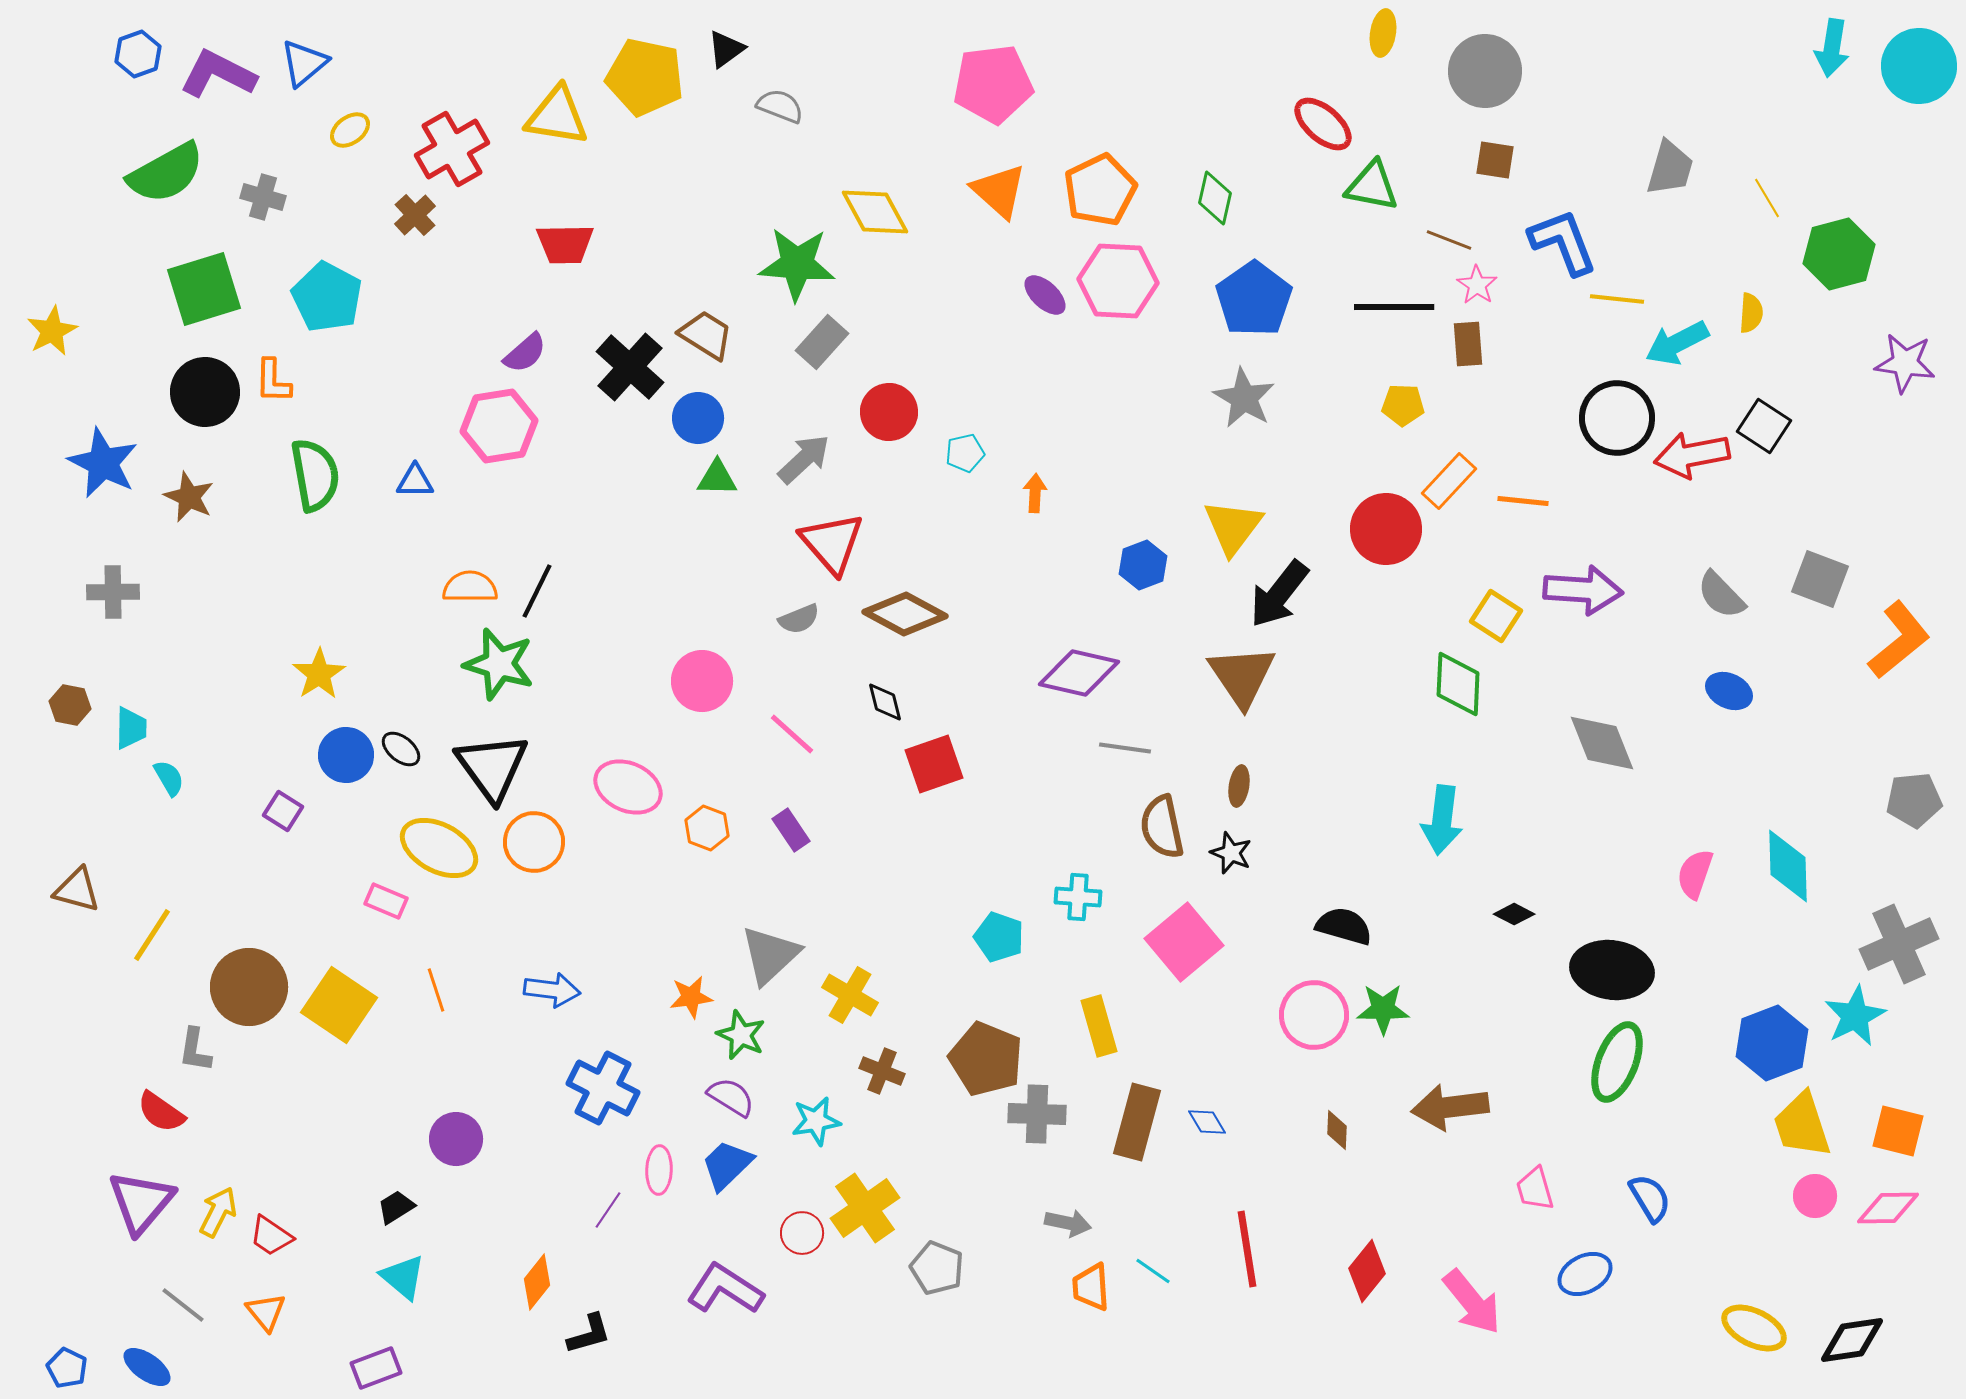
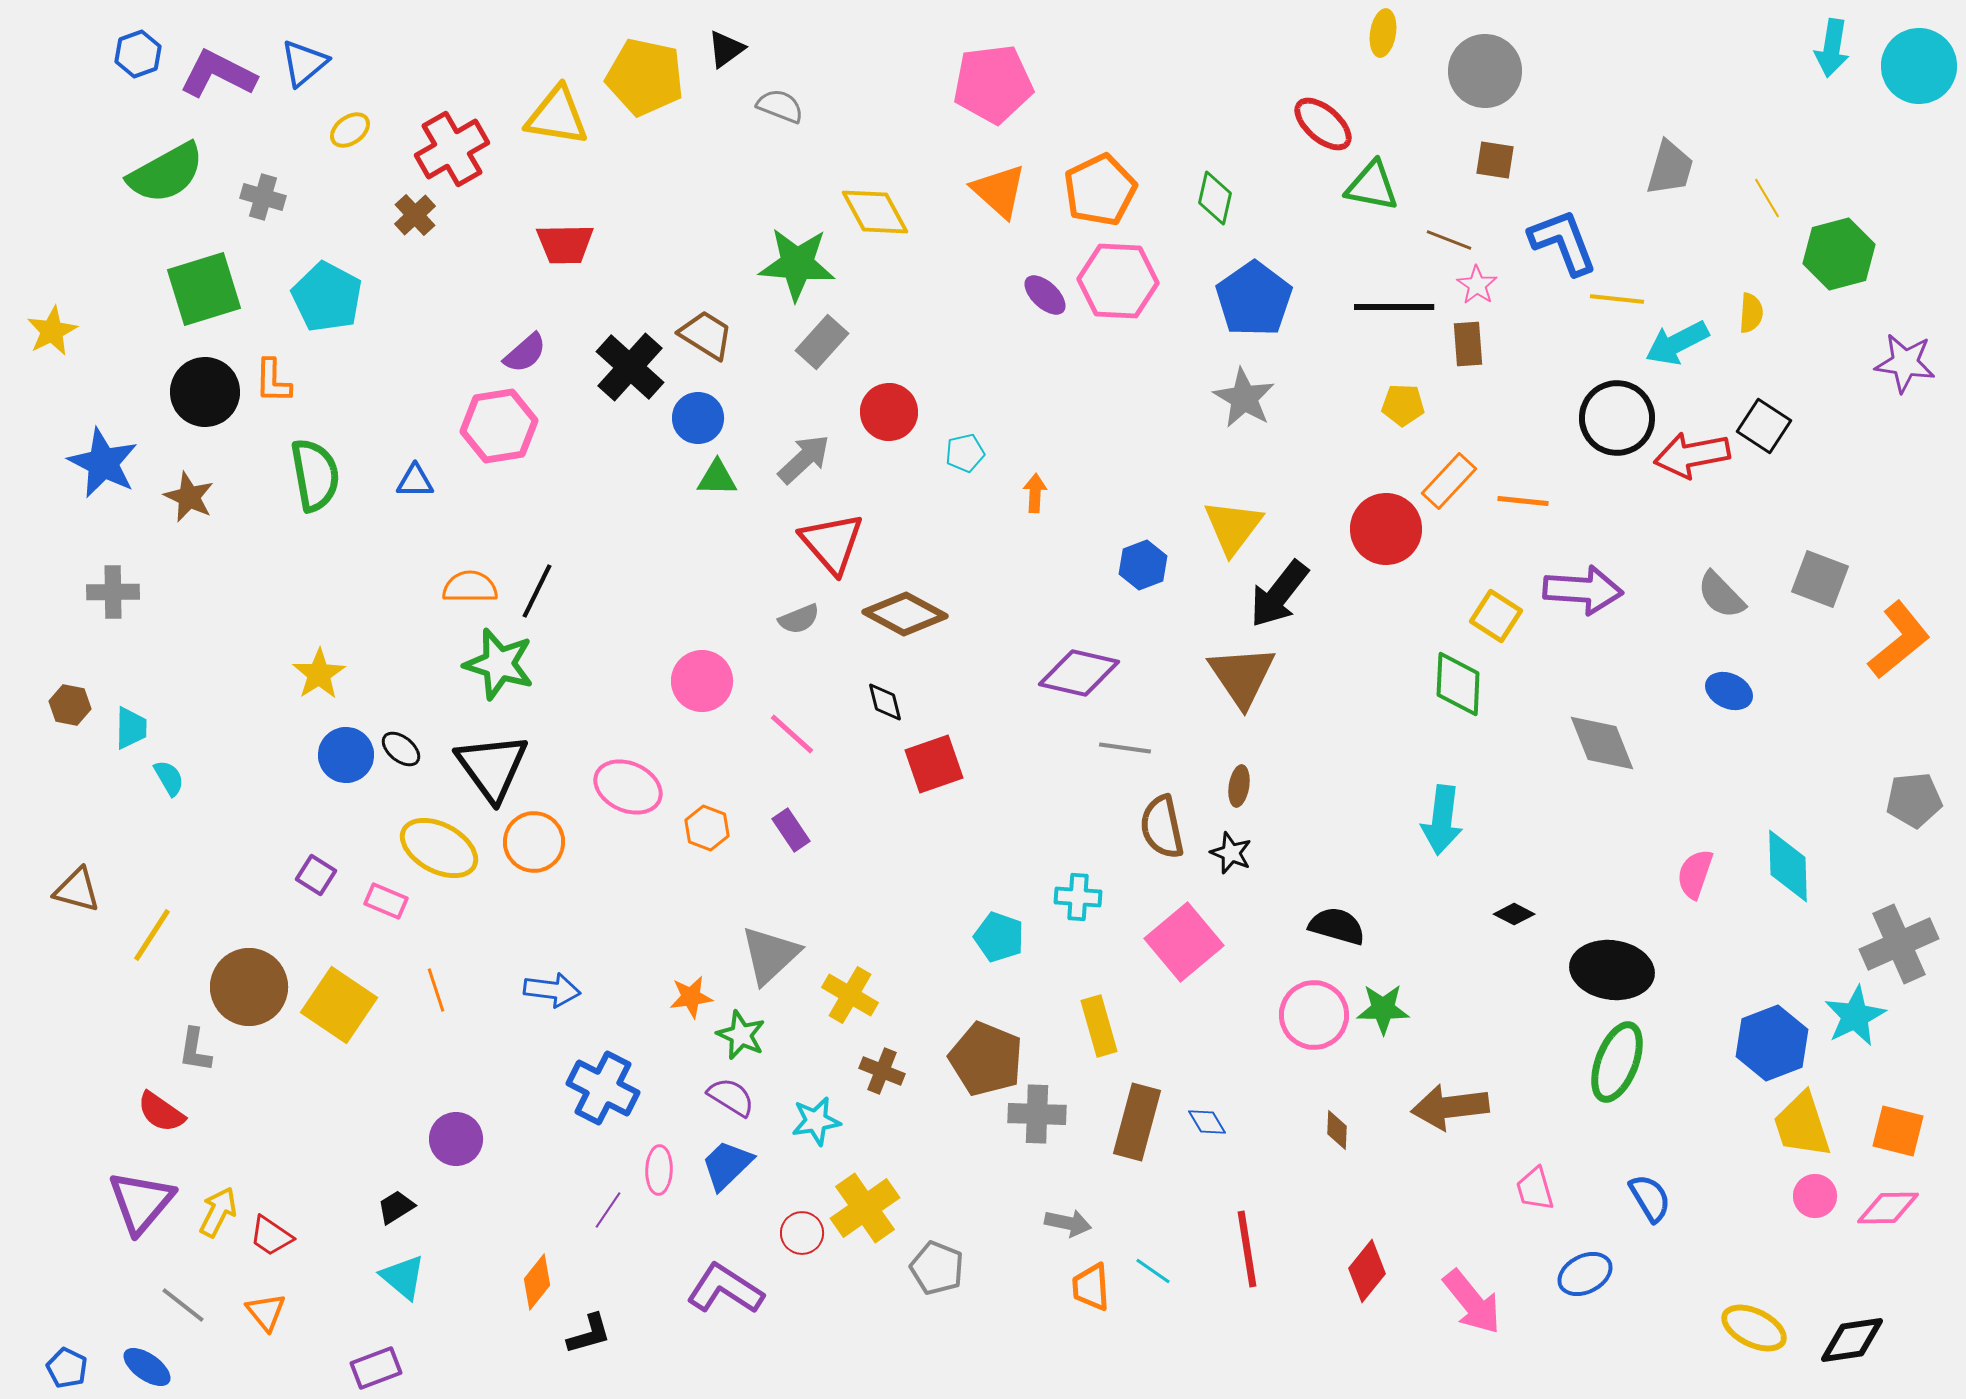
purple square at (283, 811): moved 33 px right, 64 px down
black semicircle at (1344, 926): moved 7 px left
